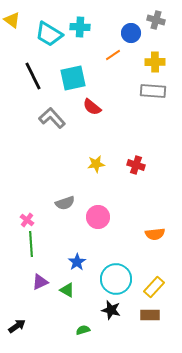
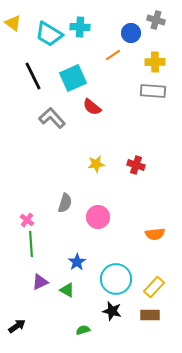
yellow triangle: moved 1 px right, 3 px down
cyan square: rotated 12 degrees counterclockwise
gray semicircle: rotated 54 degrees counterclockwise
black star: moved 1 px right, 1 px down
